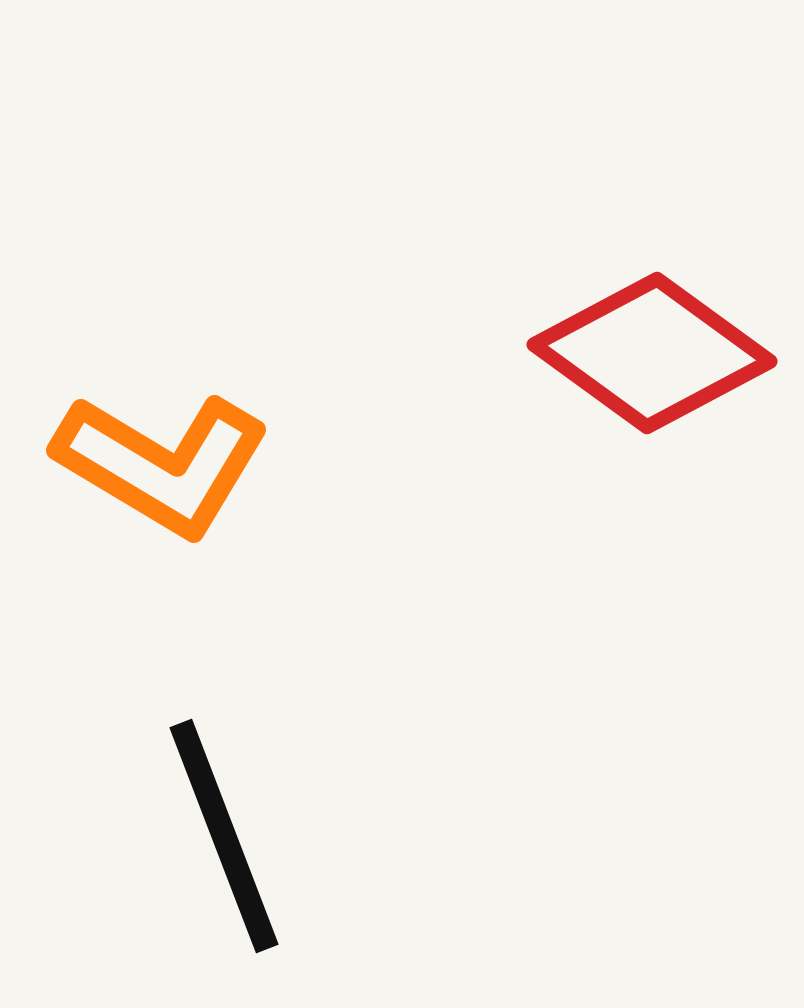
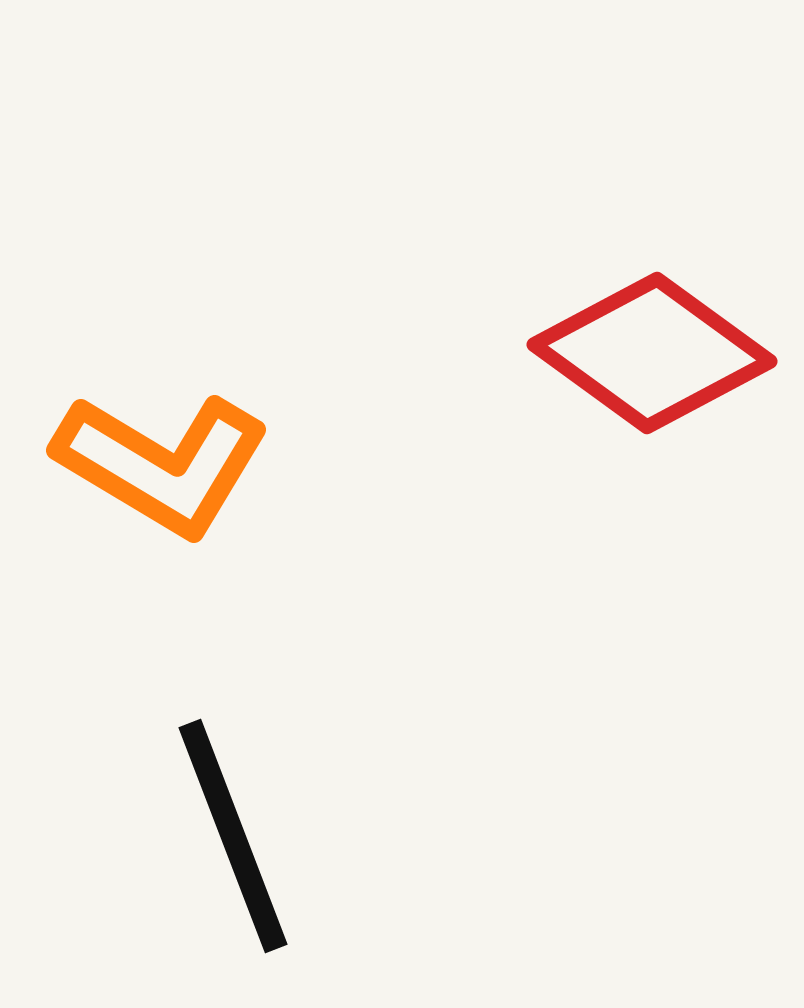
black line: moved 9 px right
